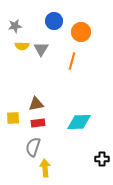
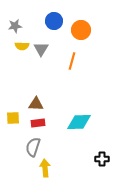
orange circle: moved 2 px up
brown triangle: rotated 14 degrees clockwise
